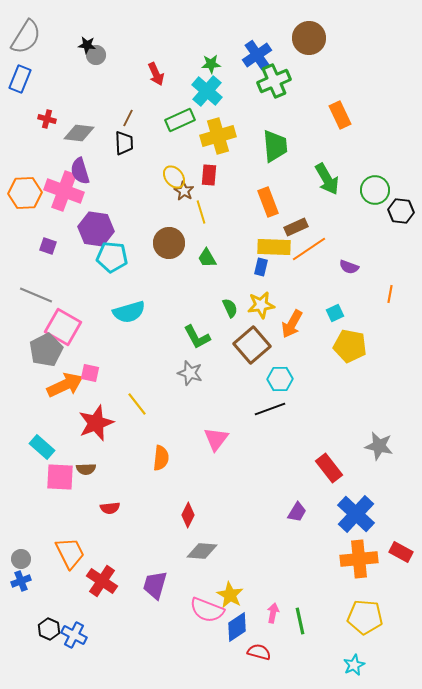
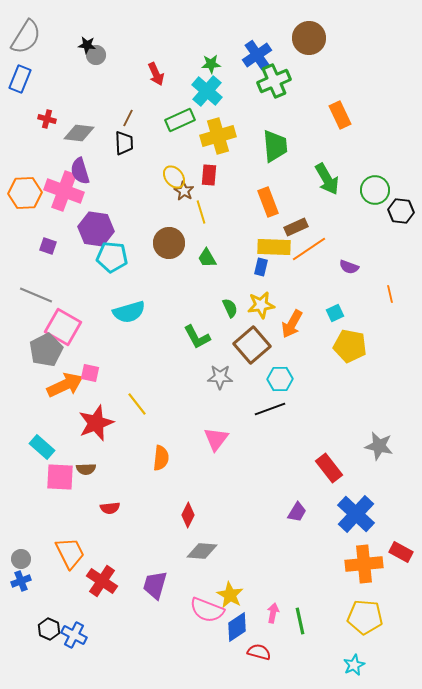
orange line at (390, 294): rotated 24 degrees counterclockwise
gray star at (190, 373): moved 30 px right, 4 px down; rotated 15 degrees counterclockwise
orange cross at (359, 559): moved 5 px right, 5 px down
